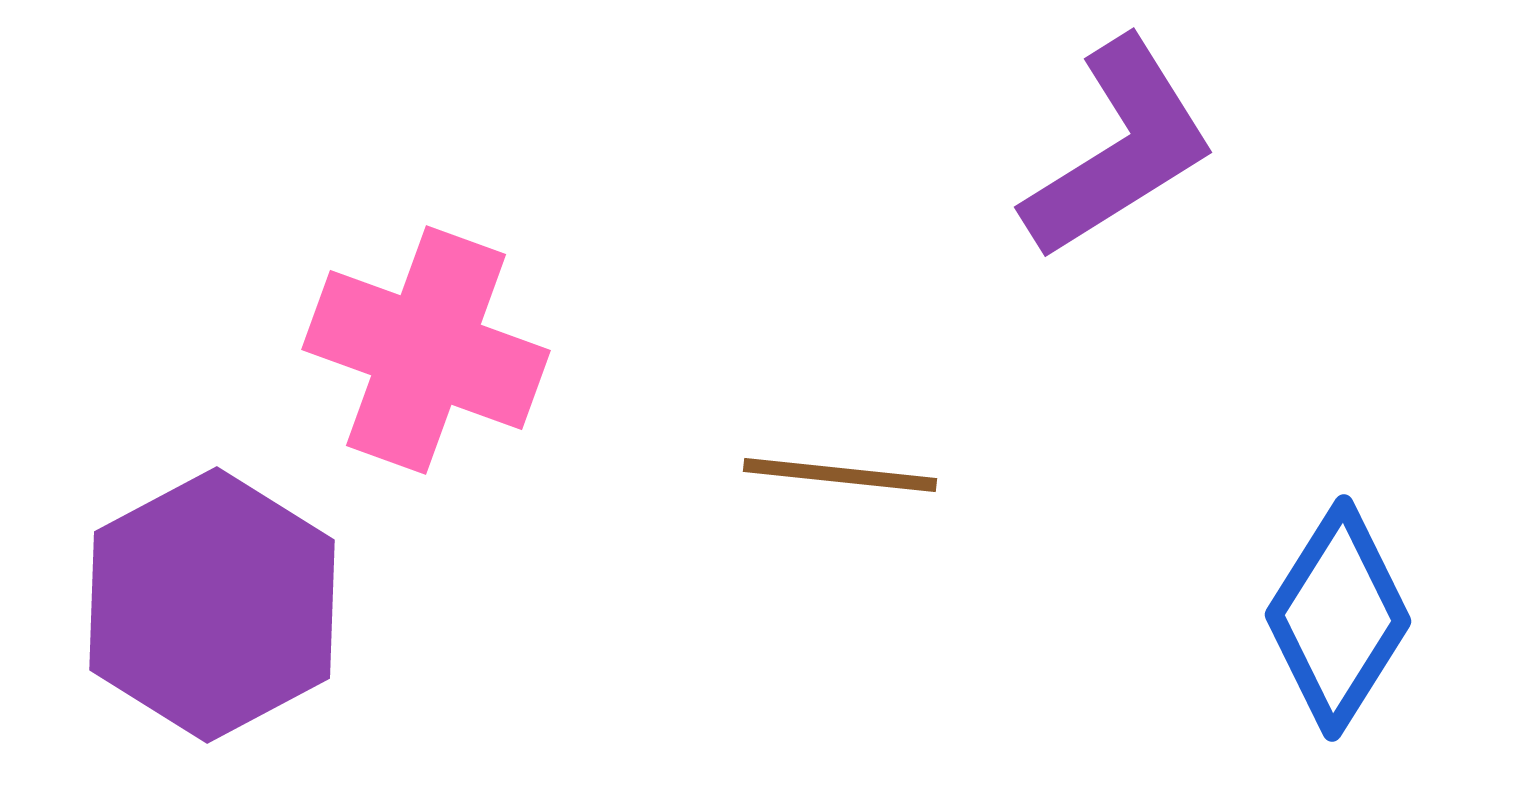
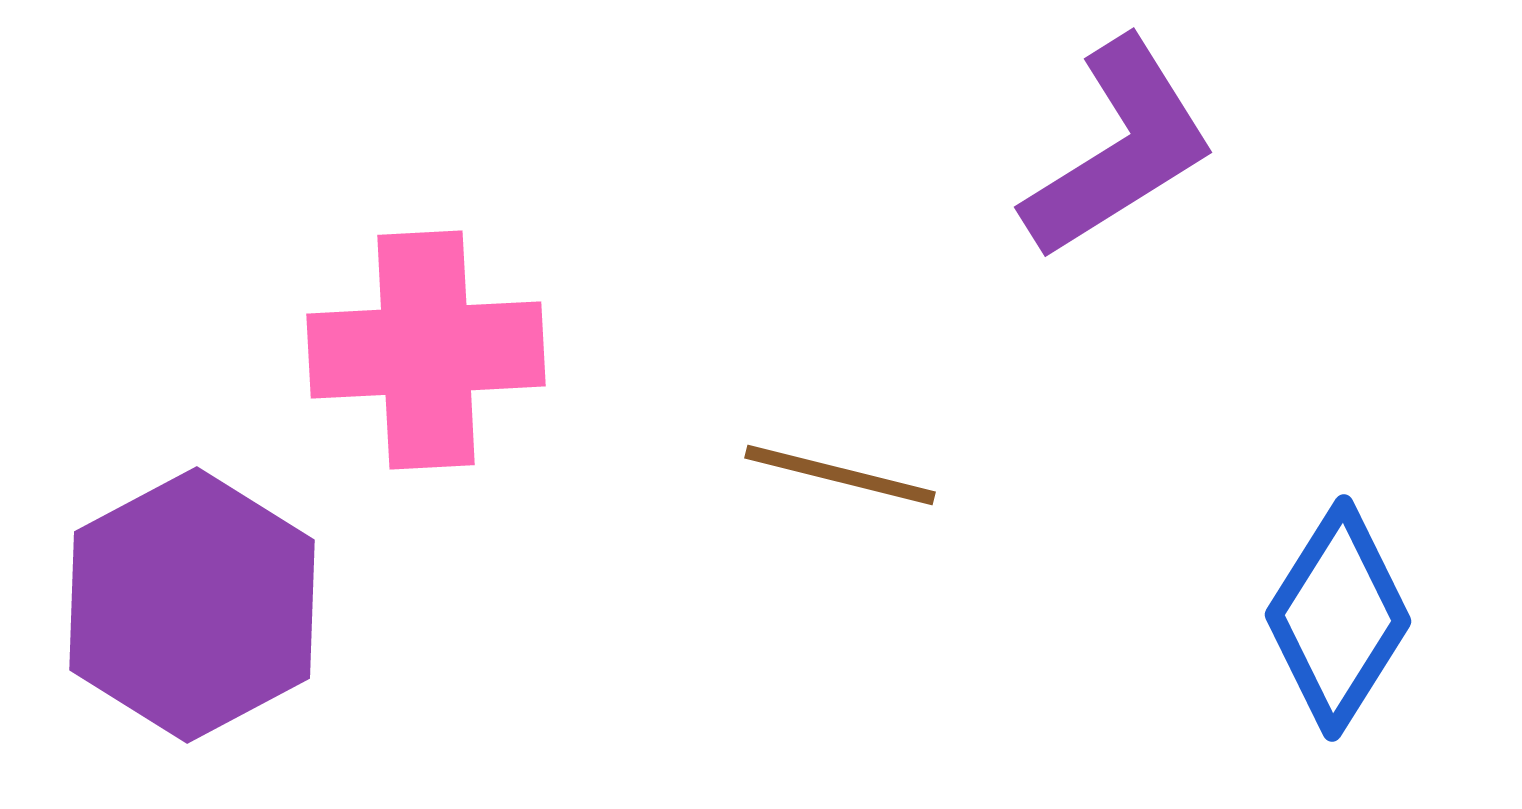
pink cross: rotated 23 degrees counterclockwise
brown line: rotated 8 degrees clockwise
purple hexagon: moved 20 px left
